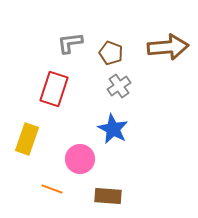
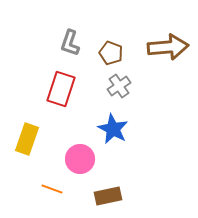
gray L-shape: rotated 64 degrees counterclockwise
red rectangle: moved 7 px right
brown rectangle: rotated 16 degrees counterclockwise
